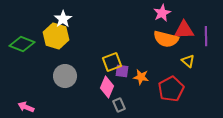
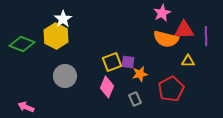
yellow hexagon: rotated 10 degrees clockwise
yellow triangle: rotated 40 degrees counterclockwise
purple square: moved 6 px right, 9 px up
orange star: moved 1 px left, 3 px up; rotated 21 degrees counterclockwise
gray rectangle: moved 16 px right, 6 px up
